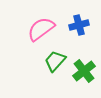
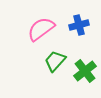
green cross: moved 1 px right
